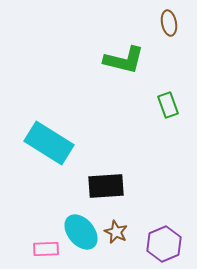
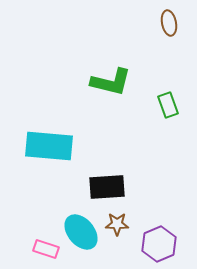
green L-shape: moved 13 px left, 22 px down
cyan rectangle: moved 3 px down; rotated 27 degrees counterclockwise
black rectangle: moved 1 px right, 1 px down
brown star: moved 1 px right, 8 px up; rotated 25 degrees counterclockwise
purple hexagon: moved 5 px left
pink rectangle: rotated 20 degrees clockwise
